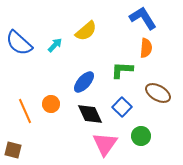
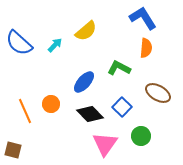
green L-shape: moved 3 px left, 2 px up; rotated 25 degrees clockwise
black diamond: rotated 20 degrees counterclockwise
